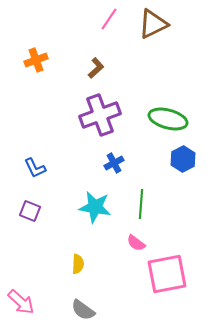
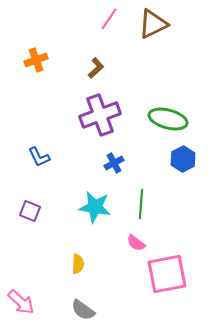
blue L-shape: moved 4 px right, 11 px up
